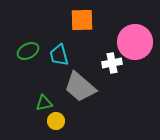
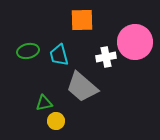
green ellipse: rotated 15 degrees clockwise
white cross: moved 6 px left, 6 px up
gray trapezoid: moved 2 px right
